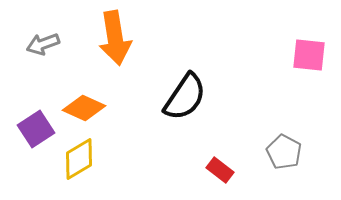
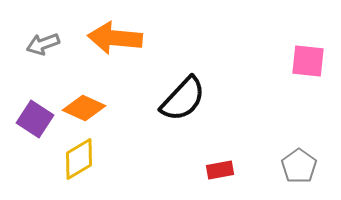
orange arrow: rotated 104 degrees clockwise
pink square: moved 1 px left, 6 px down
black semicircle: moved 2 px left, 2 px down; rotated 9 degrees clockwise
purple square: moved 1 px left, 10 px up; rotated 24 degrees counterclockwise
gray pentagon: moved 15 px right, 14 px down; rotated 8 degrees clockwise
red rectangle: rotated 48 degrees counterclockwise
